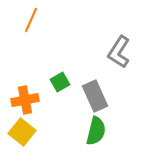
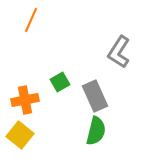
yellow square: moved 2 px left, 3 px down
